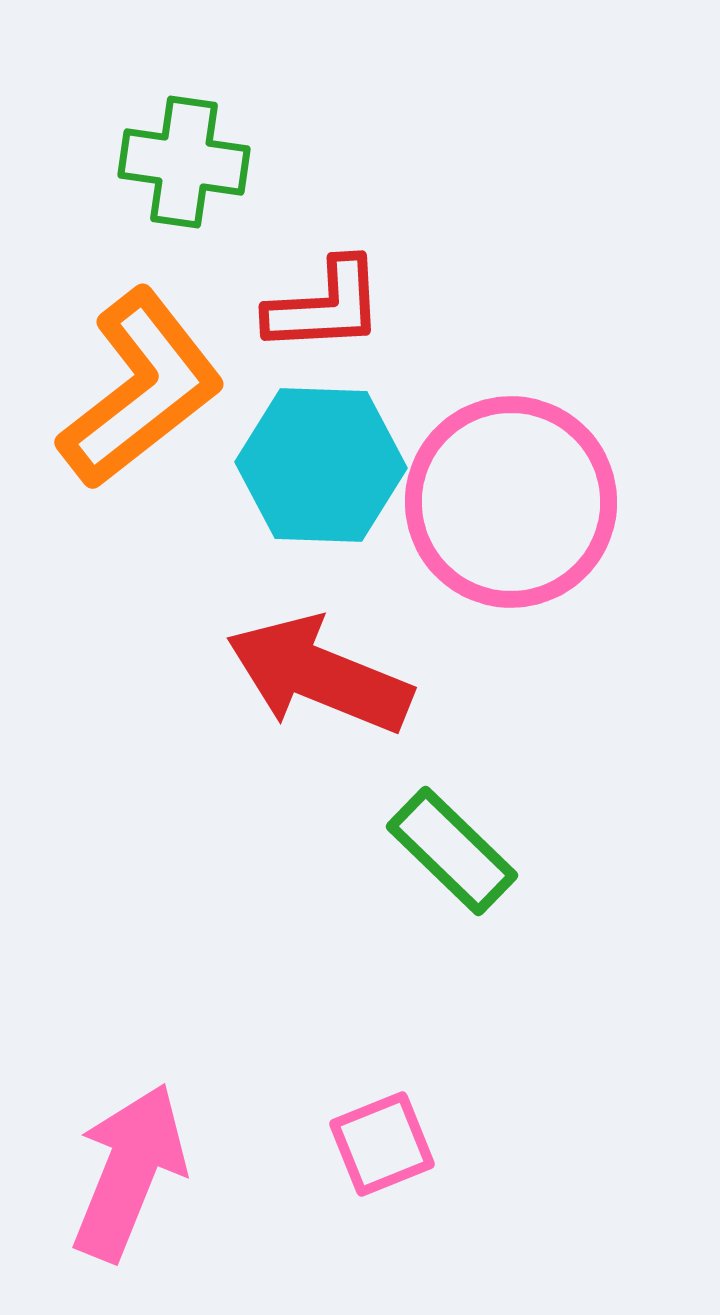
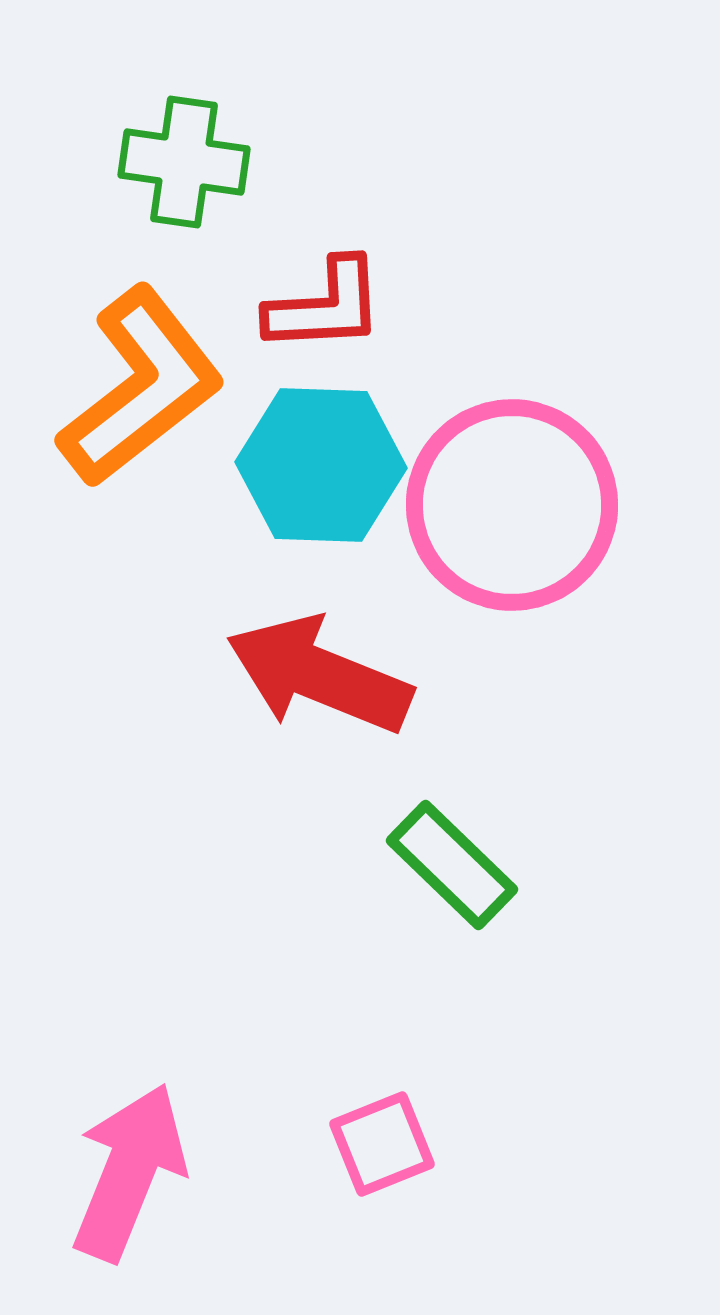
orange L-shape: moved 2 px up
pink circle: moved 1 px right, 3 px down
green rectangle: moved 14 px down
